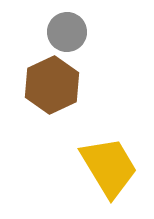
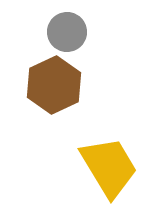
brown hexagon: moved 2 px right
